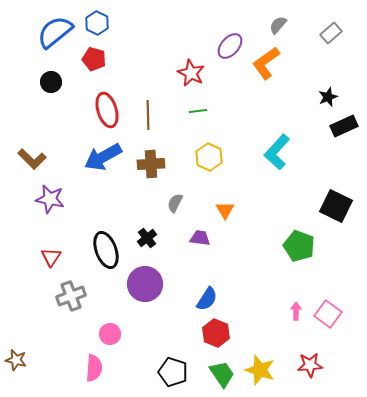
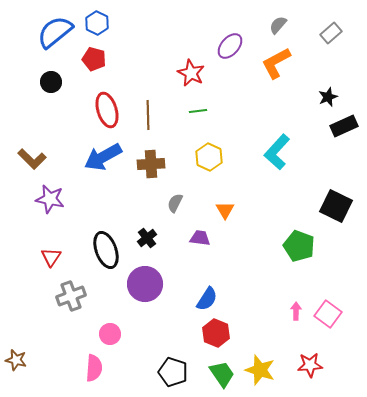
orange L-shape at (266, 63): moved 10 px right; rotated 8 degrees clockwise
